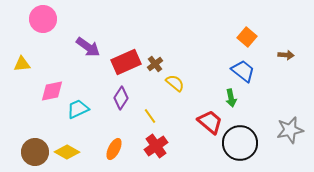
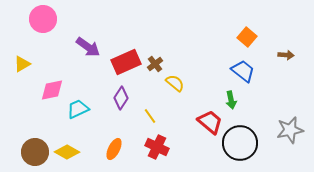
yellow triangle: rotated 24 degrees counterclockwise
pink diamond: moved 1 px up
green arrow: moved 2 px down
red cross: moved 1 px right, 1 px down; rotated 30 degrees counterclockwise
